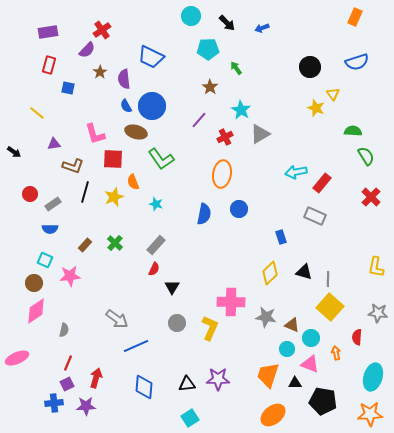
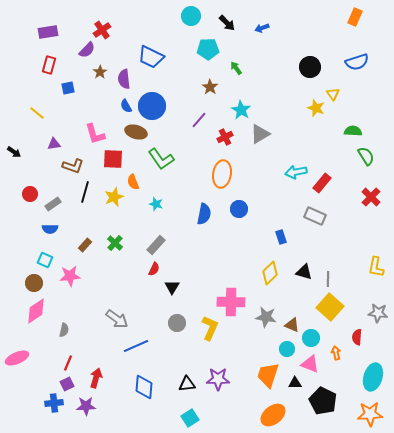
blue square at (68, 88): rotated 24 degrees counterclockwise
black pentagon at (323, 401): rotated 16 degrees clockwise
